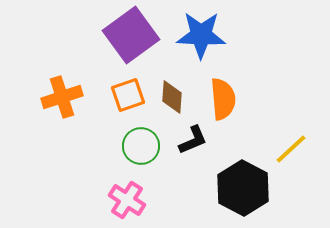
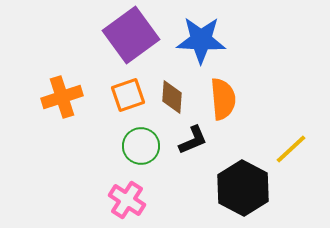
blue star: moved 5 px down
